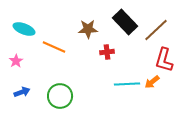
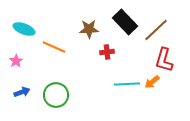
brown star: moved 1 px right
green circle: moved 4 px left, 1 px up
